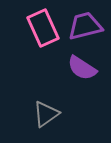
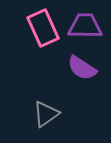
purple trapezoid: rotated 15 degrees clockwise
